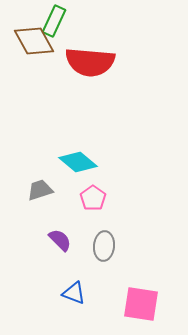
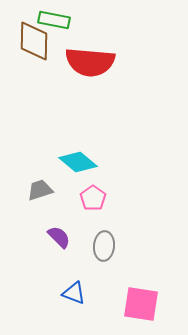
green rectangle: moved 1 px up; rotated 76 degrees clockwise
brown diamond: rotated 30 degrees clockwise
purple semicircle: moved 1 px left, 3 px up
